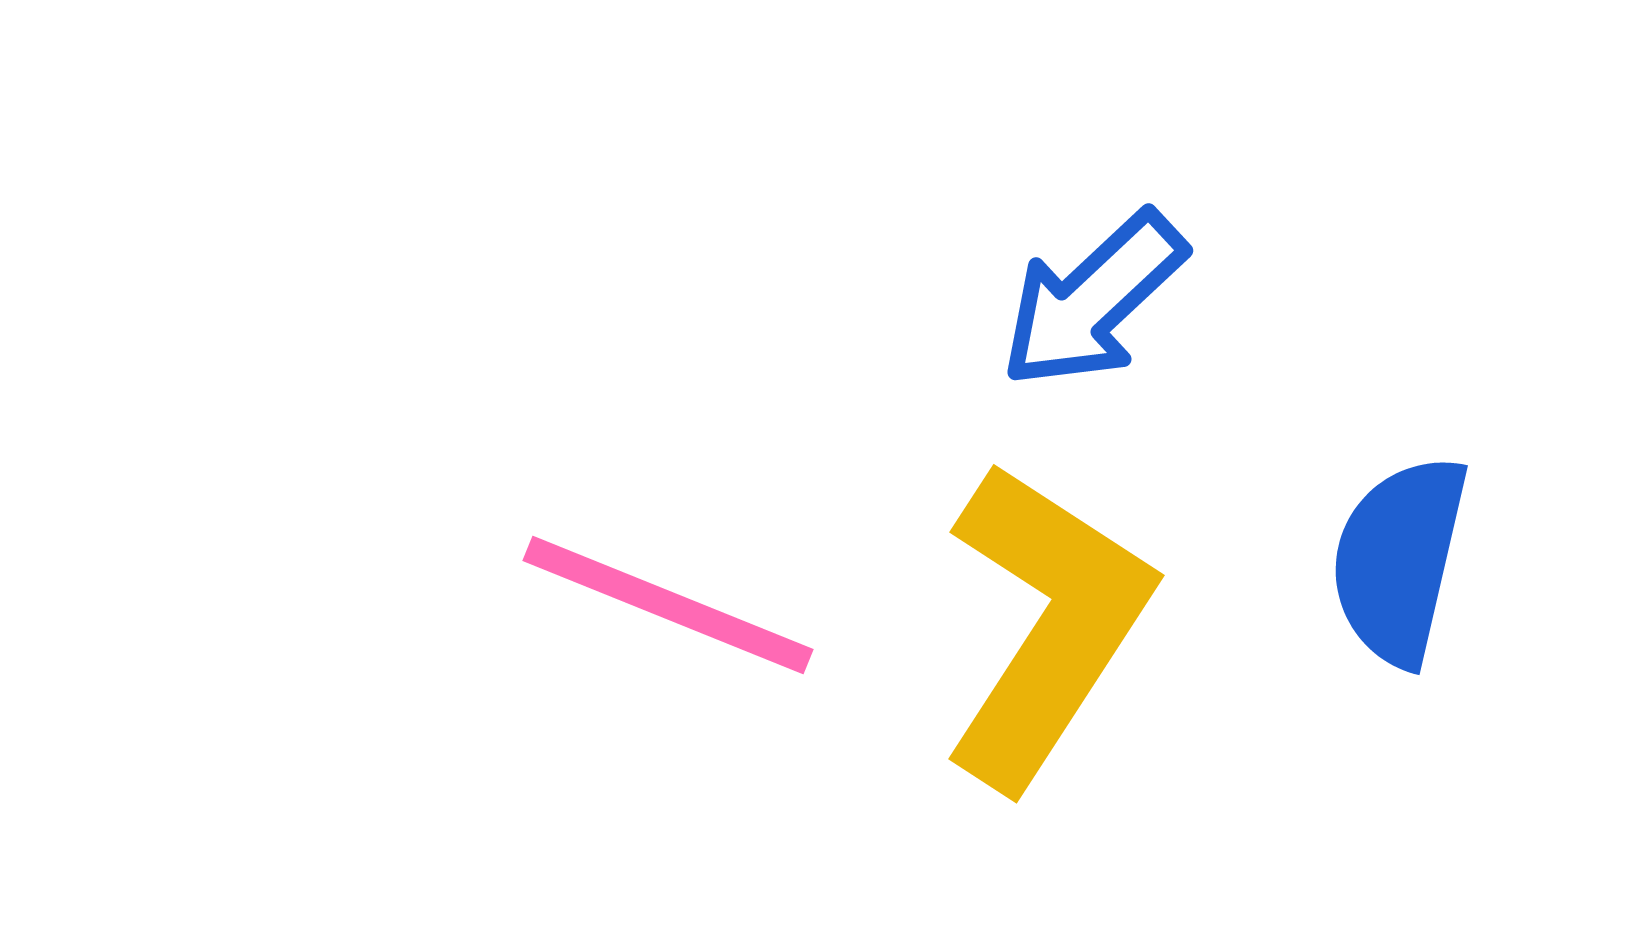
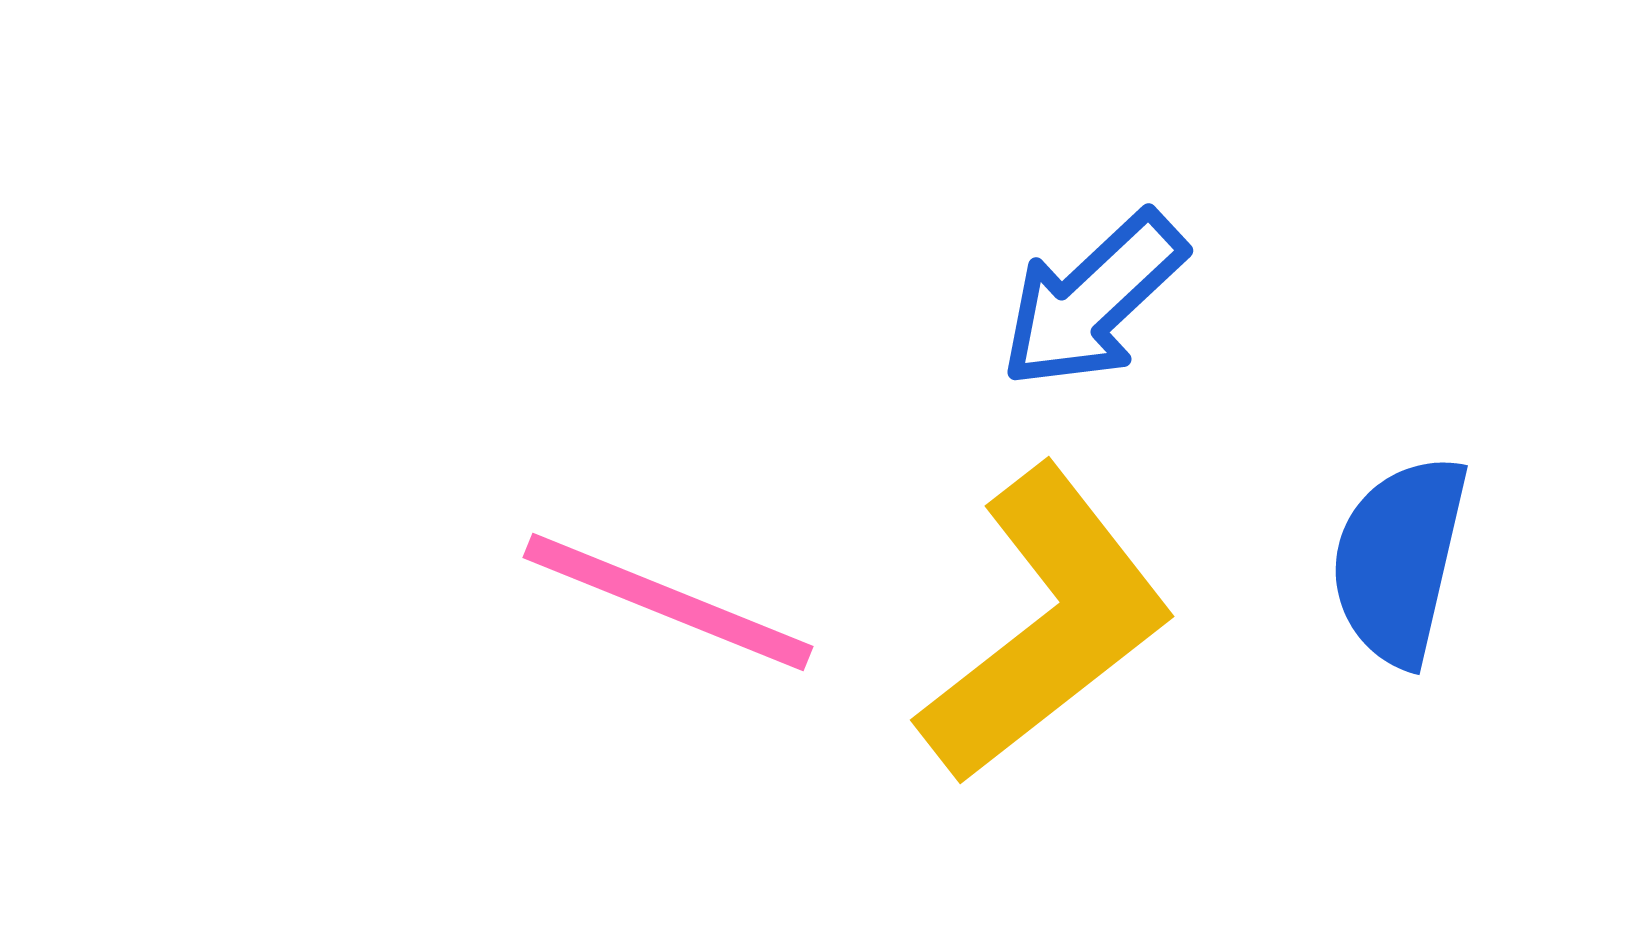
pink line: moved 3 px up
yellow L-shape: rotated 19 degrees clockwise
